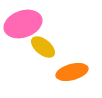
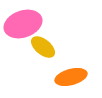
orange ellipse: moved 1 px left, 5 px down
